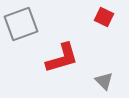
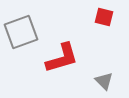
red square: rotated 12 degrees counterclockwise
gray square: moved 8 px down
